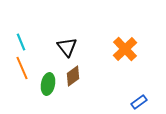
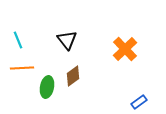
cyan line: moved 3 px left, 2 px up
black triangle: moved 7 px up
orange line: rotated 70 degrees counterclockwise
green ellipse: moved 1 px left, 3 px down
